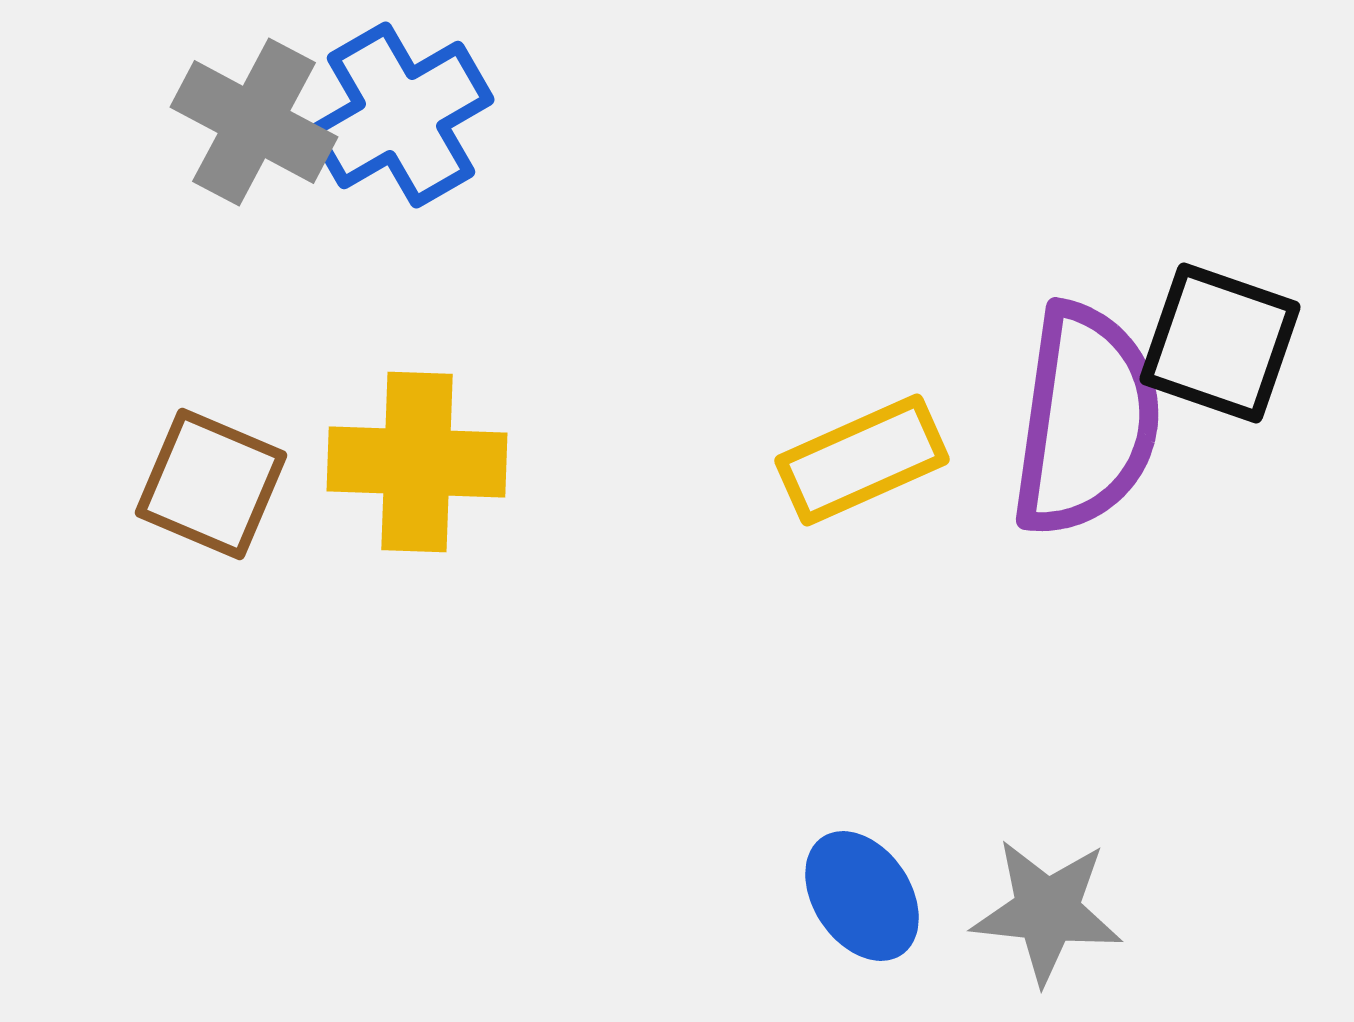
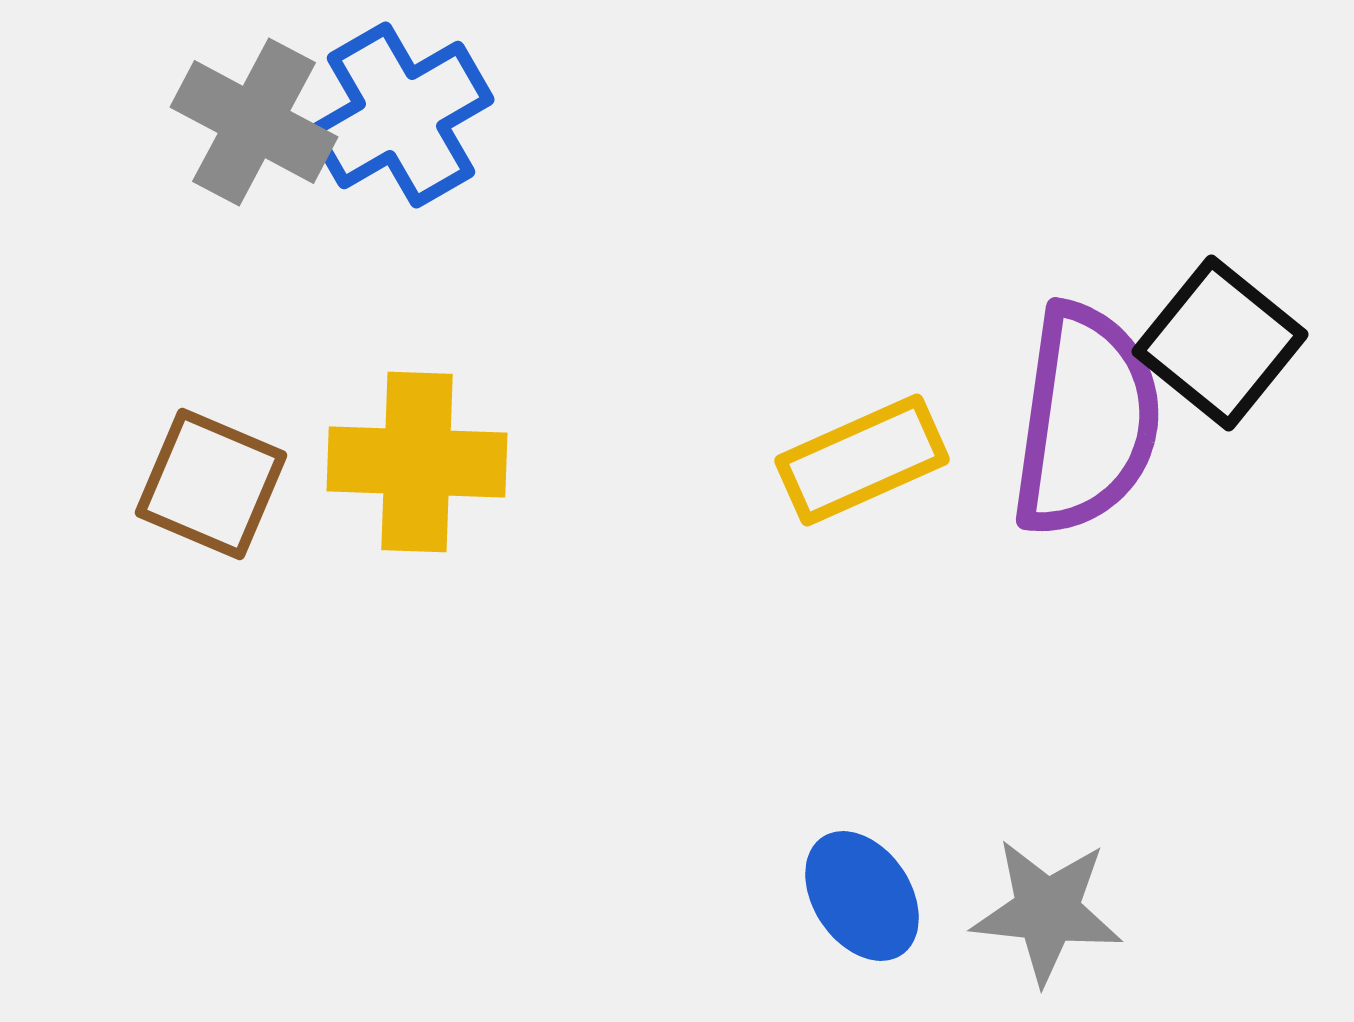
black square: rotated 20 degrees clockwise
